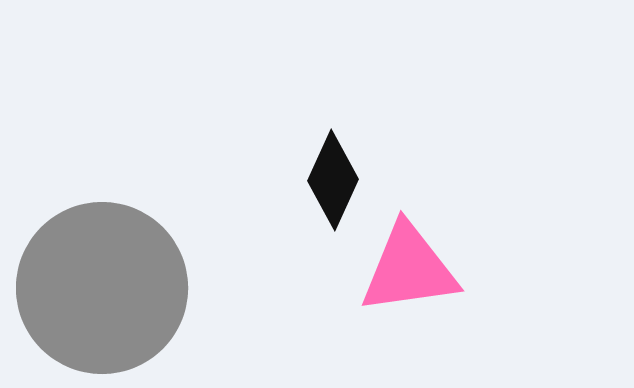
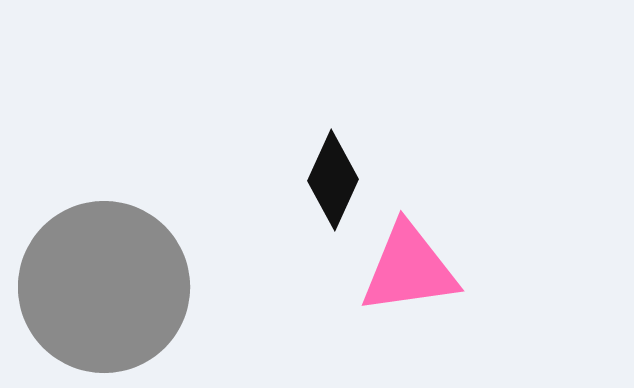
gray circle: moved 2 px right, 1 px up
